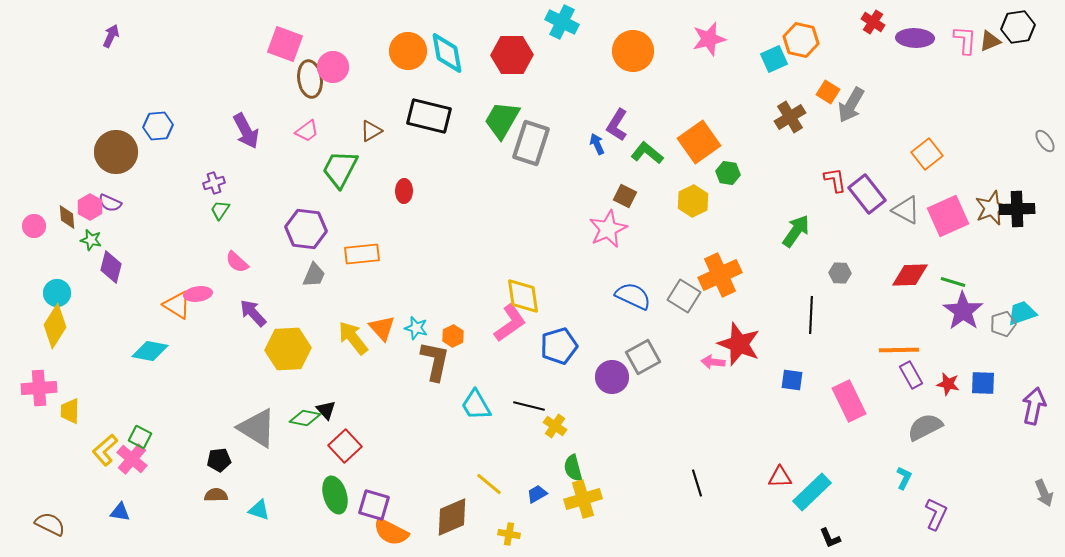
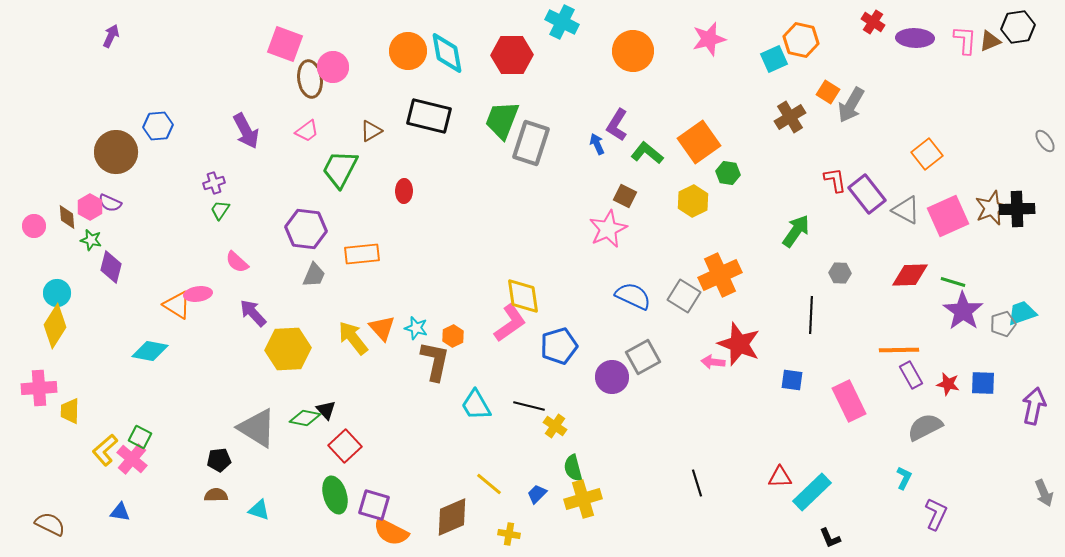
green trapezoid at (502, 120): rotated 9 degrees counterclockwise
blue trapezoid at (537, 494): rotated 15 degrees counterclockwise
